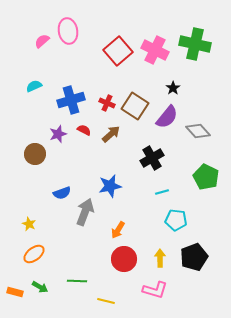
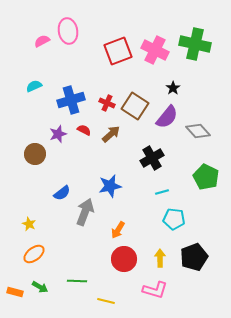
pink semicircle: rotated 14 degrees clockwise
red square: rotated 20 degrees clockwise
blue semicircle: rotated 18 degrees counterclockwise
cyan pentagon: moved 2 px left, 1 px up
